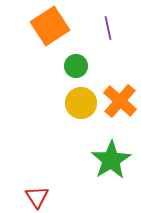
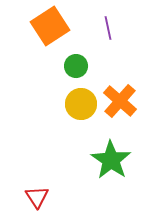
yellow circle: moved 1 px down
green star: rotated 6 degrees counterclockwise
